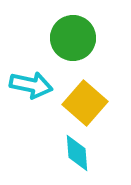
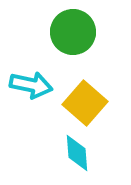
green circle: moved 6 px up
